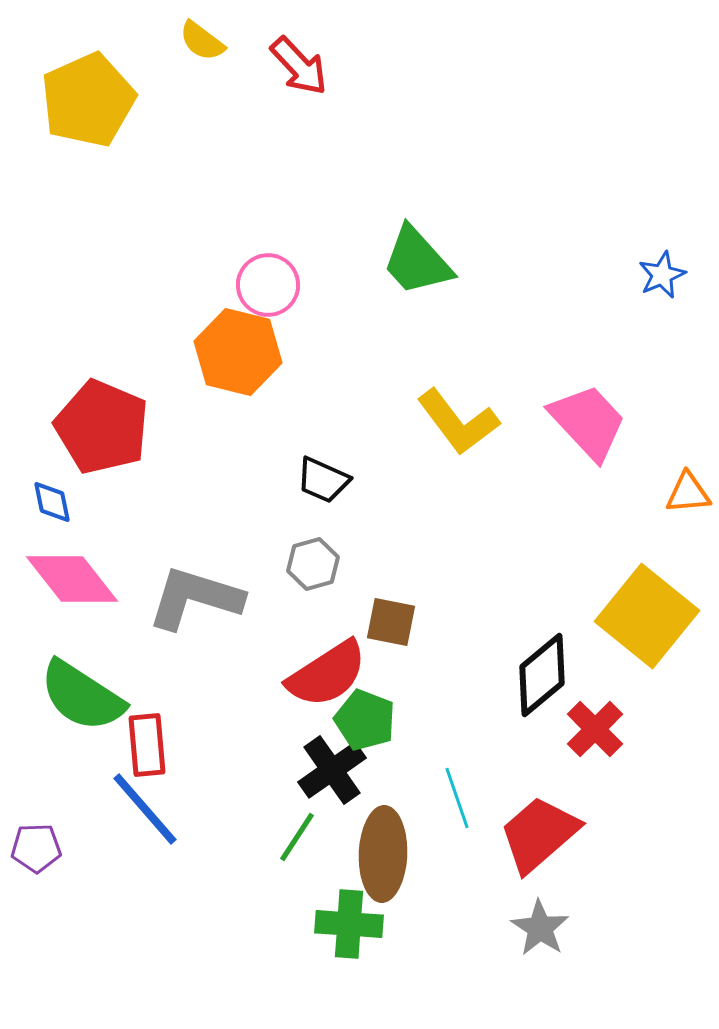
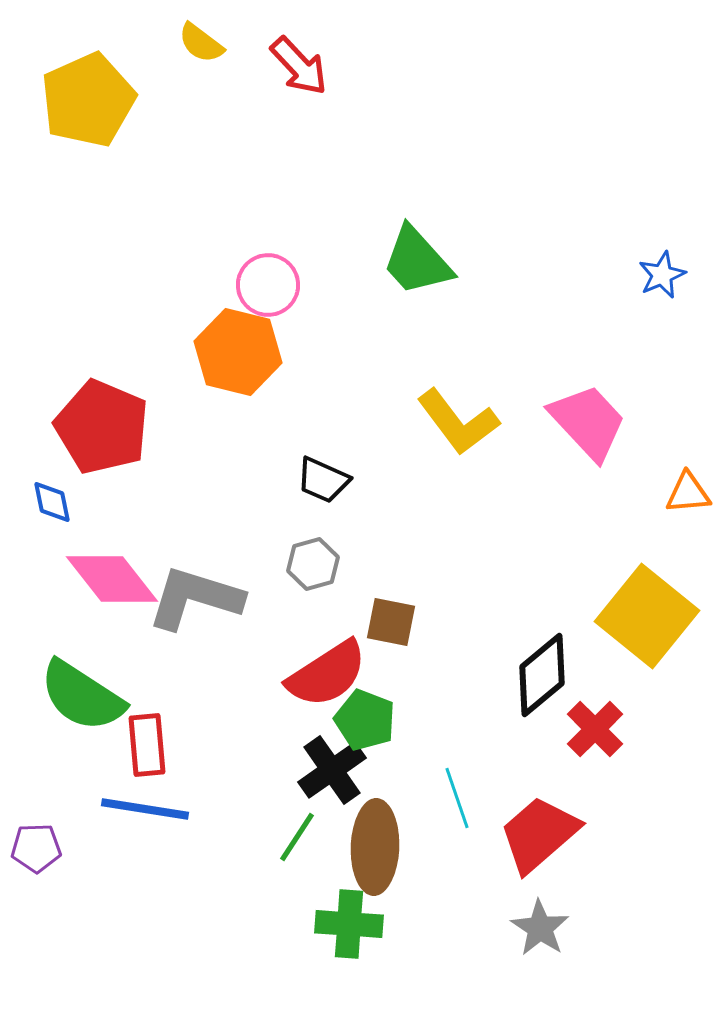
yellow semicircle: moved 1 px left, 2 px down
pink diamond: moved 40 px right
blue line: rotated 40 degrees counterclockwise
brown ellipse: moved 8 px left, 7 px up
